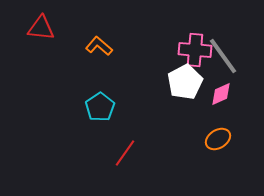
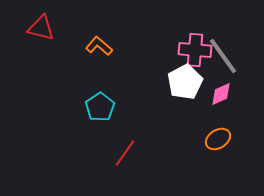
red triangle: rotated 8 degrees clockwise
